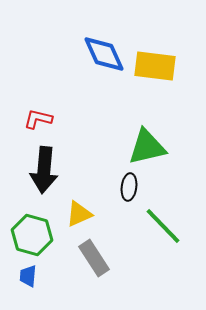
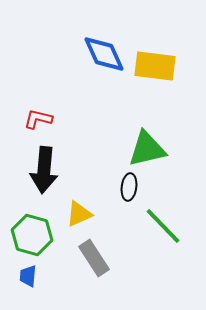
green triangle: moved 2 px down
